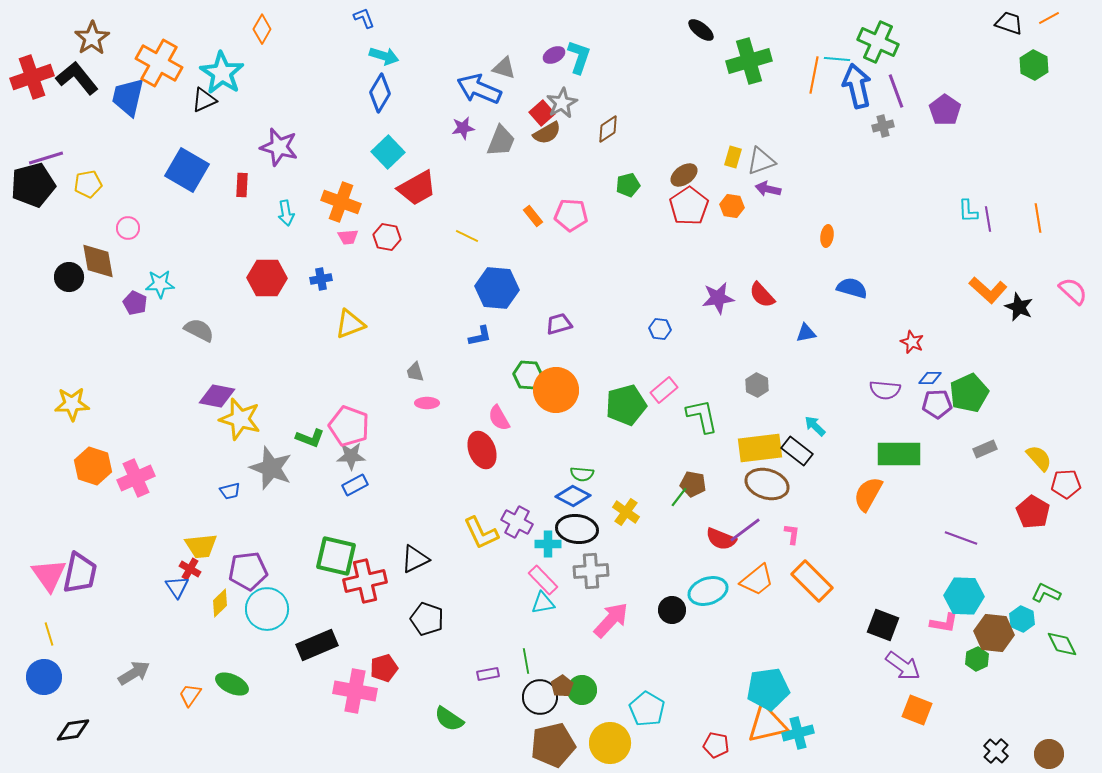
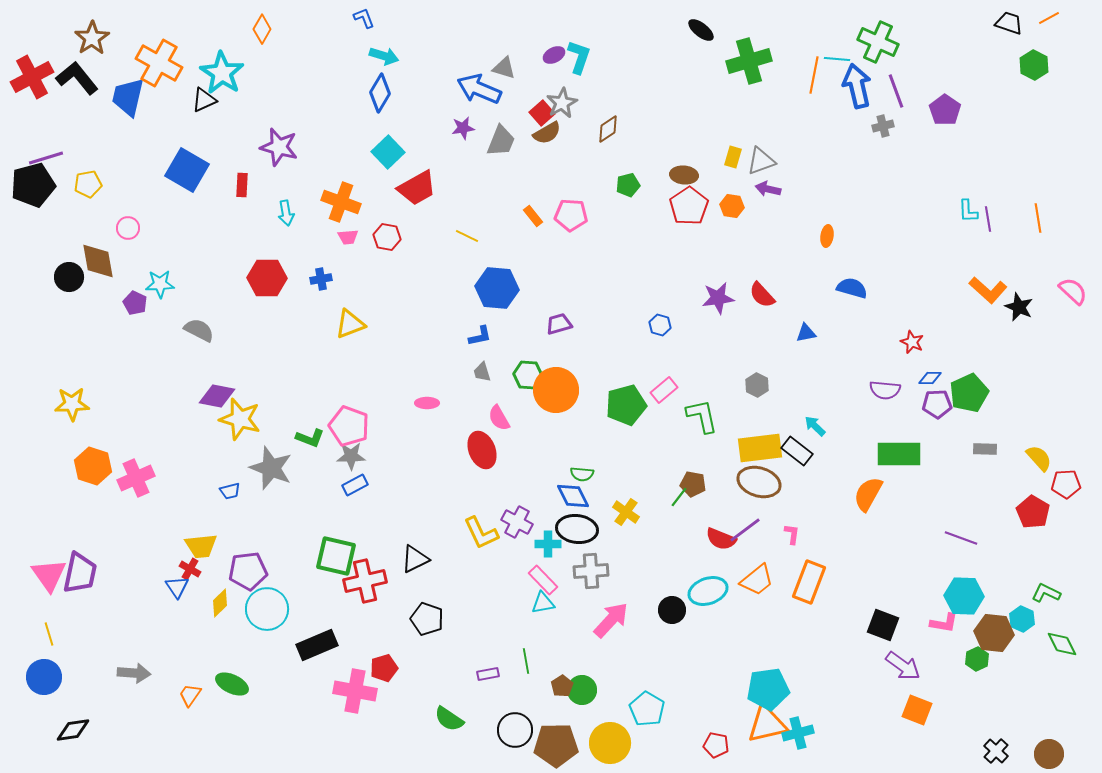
red cross at (32, 77): rotated 9 degrees counterclockwise
brown ellipse at (684, 175): rotated 40 degrees clockwise
blue hexagon at (660, 329): moved 4 px up; rotated 10 degrees clockwise
gray trapezoid at (415, 372): moved 67 px right
gray rectangle at (985, 449): rotated 25 degrees clockwise
brown ellipse at (767, 484): moved 8 px left, 2 px up
blue diamond at (573, 496): rotated 36 degrees clockwise
orange rectangle at (812, 581): moved 3 px left, 1 px down; rotated 66 degrees clockwise
gray arrow at (134, 673): rotated 36 degrees clockwise
black circle at (540, 697): moved 25 px left, 33 px down
brown pentagon at (553, 745): moved 3 px right; rotated 12 degrees clockwise
